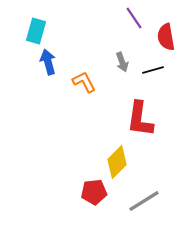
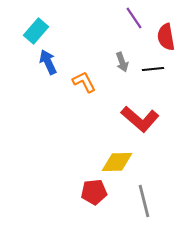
cyan rectangle: rotated 25 degrees clockwise
blue arrow: rotated 10 degrees counterclockwise
black line: moved 1 px up; rotated 10 degrees clockwise
red L-shape: rotated 57 degrees counterclockwise
yellow diamond: rotated 44 degrees clockwise
gray line: rotated 72 degrees counterclockwise
